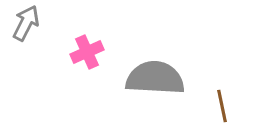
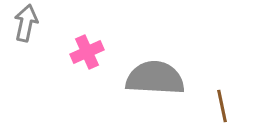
gray arrow: rotated 15 degrees counterclockwise
